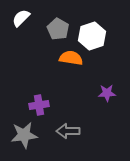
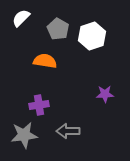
orange semicircle: moved 26 px left, 3 px down
purple star: moved 2 px left, 1 px down
